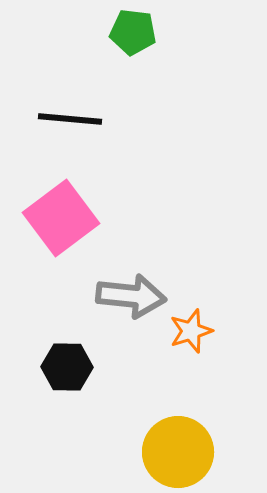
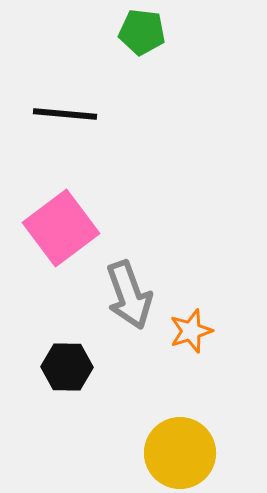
green pentagon: moved 9 px right
black line: moved 5 px left, 5 px up
pink square: moved 10 px down
gray arrow: moved 2 px left, 1 px up; rotated 64 degrees clockwise
yellow circle: moved 2 px right, 1 px down
